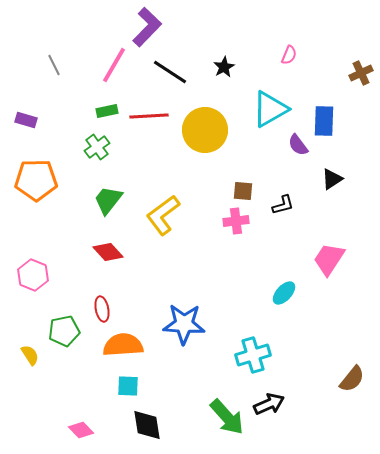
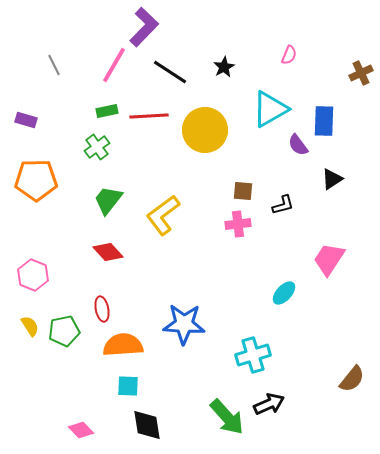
purple L-shape: moved 3 px left
pink cross: moved 2 px right, 3 px down
yellow semicircle: moved 29 px up
